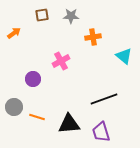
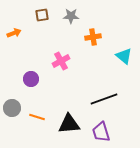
orange arrow: rotated 16 degrees clockwise
purple circle: moved 2 px left
gray circle: moved 2 px left, 1 px down
